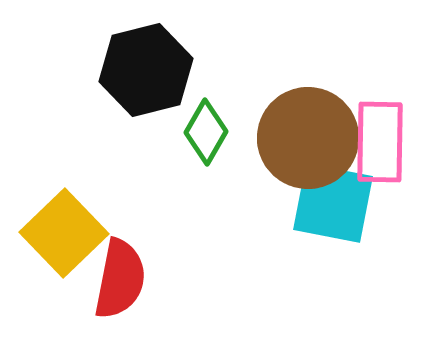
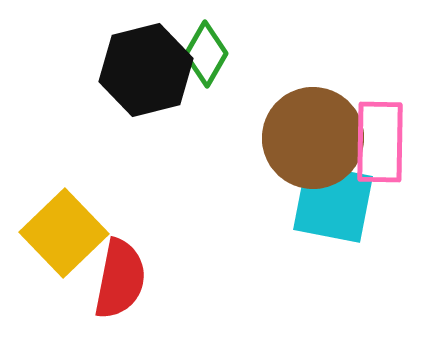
green diamond: moved 78 px up
brown circle: moved 5 px right
